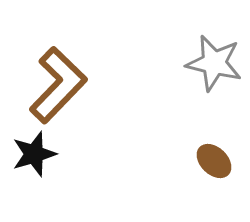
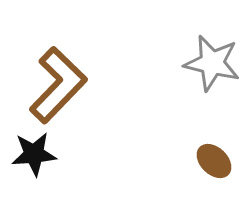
gray star: moved 2 px left
black star: rotated 12 degrees clockwise
